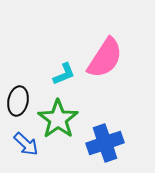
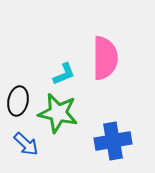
pink semicircle: rotated 33 degrees counterclockwise
green star: moved 6 px up; rotated 24 degrees counterclockwise
blue cross: moved 8 px right, 2 px up; rotated 9 degrees clockwise
